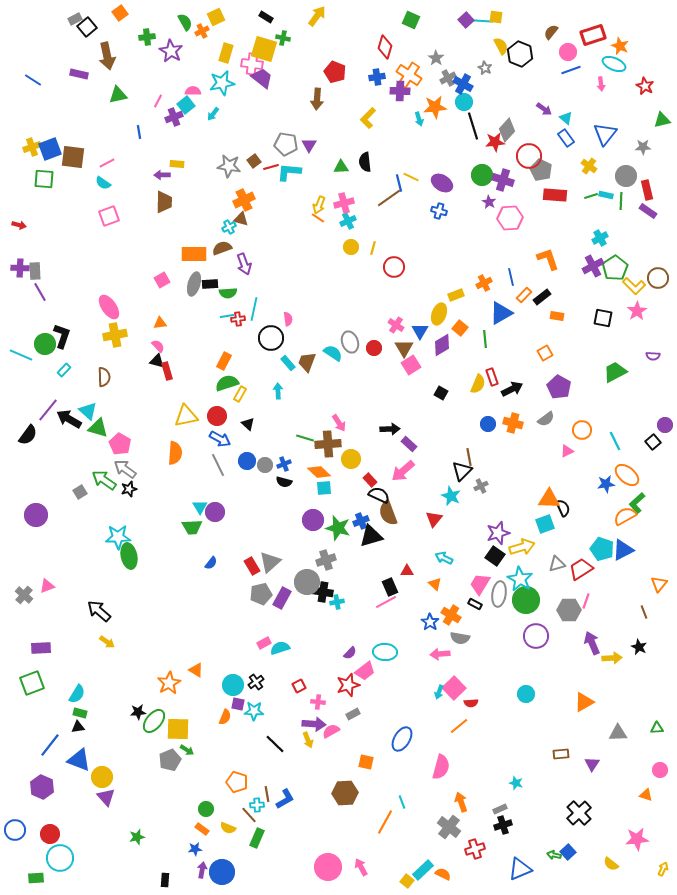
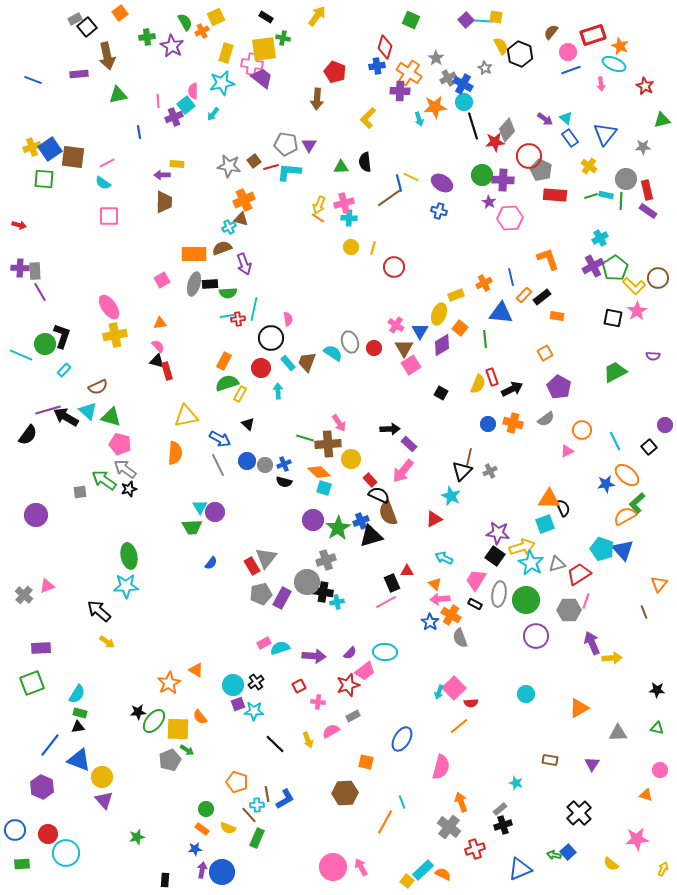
yellow square at (264, 49): rotated 24 degrees counterclockwise
purple star at (171, 51): moved 1 px right, 5 px up
purple rectangle at (79, 74): rotated 18 degrees counterclockwise
orange cross at (409, 75): moved 2 px up
blue cross at (377, 77): moved 11 px up
blue line at (33, 80): rotated 12 degrees counterclockwise
pink semicircle at (193, 91): rotated 91 degrees counterclockwise
pink line at (158, 101): rotated 32 degrees counterclockwise
purple arrow at (544, 109): moved 1 px right, 10 px down
blue rectangle at (566, 138): moved 4 px right
blue square at (50, 149): rotated 15 degrees counterclockwise
gray circle at (626, 176): moved 3 px down
purple cross at (503, 180): rotated 15 degrees counterclockwise
pink square at (109, 216): rotated 20 degrees clockwise
cyan cross at (348, 221): moved 1 px right, 3 px up; rotated 28 degrees clockwise
blue triangle at (501, 313): rotated 35 degrees clockwise
black square at (603, 318): moved 10 px right
brown semicircle at (104, 377): moved 6 px left, 10 px down; rotated 66 degrees clockwise
purple line at (48, 410): rotated 35 degrees clockwise
red circle at (217, 416): moved 44 px right, 48 px up
black arrow at (69, 419): moved 3 px left, 2 px up
green triangle at (98, 428): moved 13 px right, 11 px up
black square at (653, 442): moved 4 px left, 5 px down
pink pentagon at (120, 444): rotated 15 degrees counterclockwise
brown line at (469, 457): rotated 24 degrees clockwise
pink arrow at (403, 471): rotated 10 degrees counterclockwise
gray cross at (481, 486): moved 9 px right, 15 px up
cyan square at (324, 488): rotated 21 degrees clockwise
gray square at (80, 492): rotated 24 degrees clockwise
red triangle at (434, 519): rotated 24 degrees clockwise
green star at (338, 528): rotated 25 degrees clockwise
purple star at (498, 533): rotated 25 degrees clockwise
cyan star at (118, 537): moved 8 px right, 49 px down
blue triangle at (623, 550): rotated 45 degrees counterclockwise
gray triangle at (270, 562): moved 4 px left, 4 px up; rotated 10 degrees counterclockwise
red trapezoid at (581, 569): moved 2 px left, 5 px down
cyan star at (520, 579): moved 11 px right, 16 px up
pink trapezoid at (480, 584): moved 4 px left, 4 px up
black rectangle at (390, 587): moved 2 px right, 4 px up
gray semicircle at (460, 638): rotated 60 degrees clockwise
black star at (639, 647): moved 18 px right, 43 px down; rotated 21 degrees counterclockwise
pink arrow at (440, 654): moved 55 px up
orange triangle at (584, 702): moved 5 px left, 6 px down
purple square at (238, 704): rotated 32 degrees counterclockwise
gray rectangle at (353, 714): moved 2 px down
orange semicircle at (225, 717): moved 25 px left; rotated 119 degrees clockwise
purple arrow at (314, 724): moved 68 px up
green triangle at (657, 728): rotated 16 degrees clockwise
brown rectangle at (561, 754): moved 11 px left, 6 px down; rotated 14 degrees clockwise
purple triangle at (106, 797): moved 2 px left, 3 px down
gray rectangle at (500, 809): rotated 16 degrees counterclockwise
red circle at (50, 834): moved 2 px left
cyan circle at (60, 858): moved 6 px right, 5 px up
pink circle at (328, 867): moved 5 px right
green rectangle at (36, 878): moved 14 px left, 14 px up
